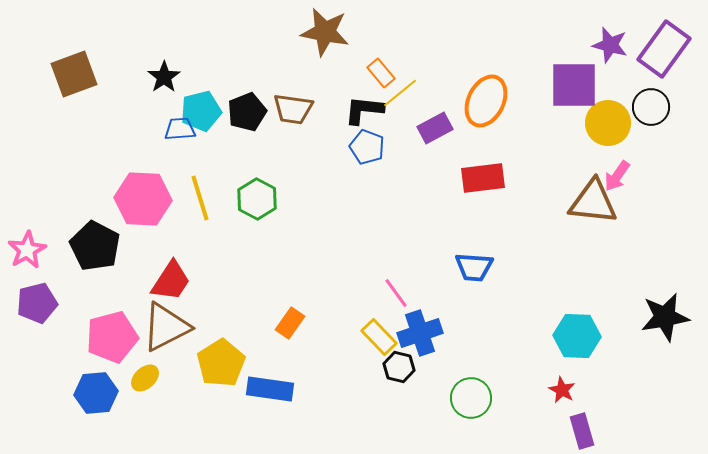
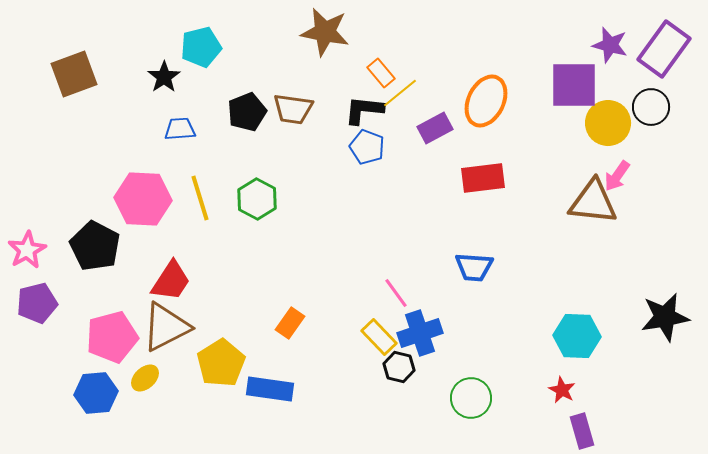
cyan pentagon at (201, 111): moved 64 px up
